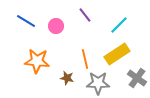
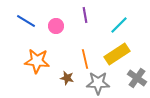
purple line: rotated 28 degrees clockwise
